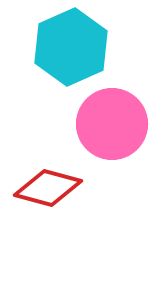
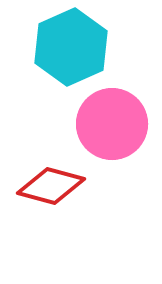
red diamond: moved 3 px right, 2 px up
